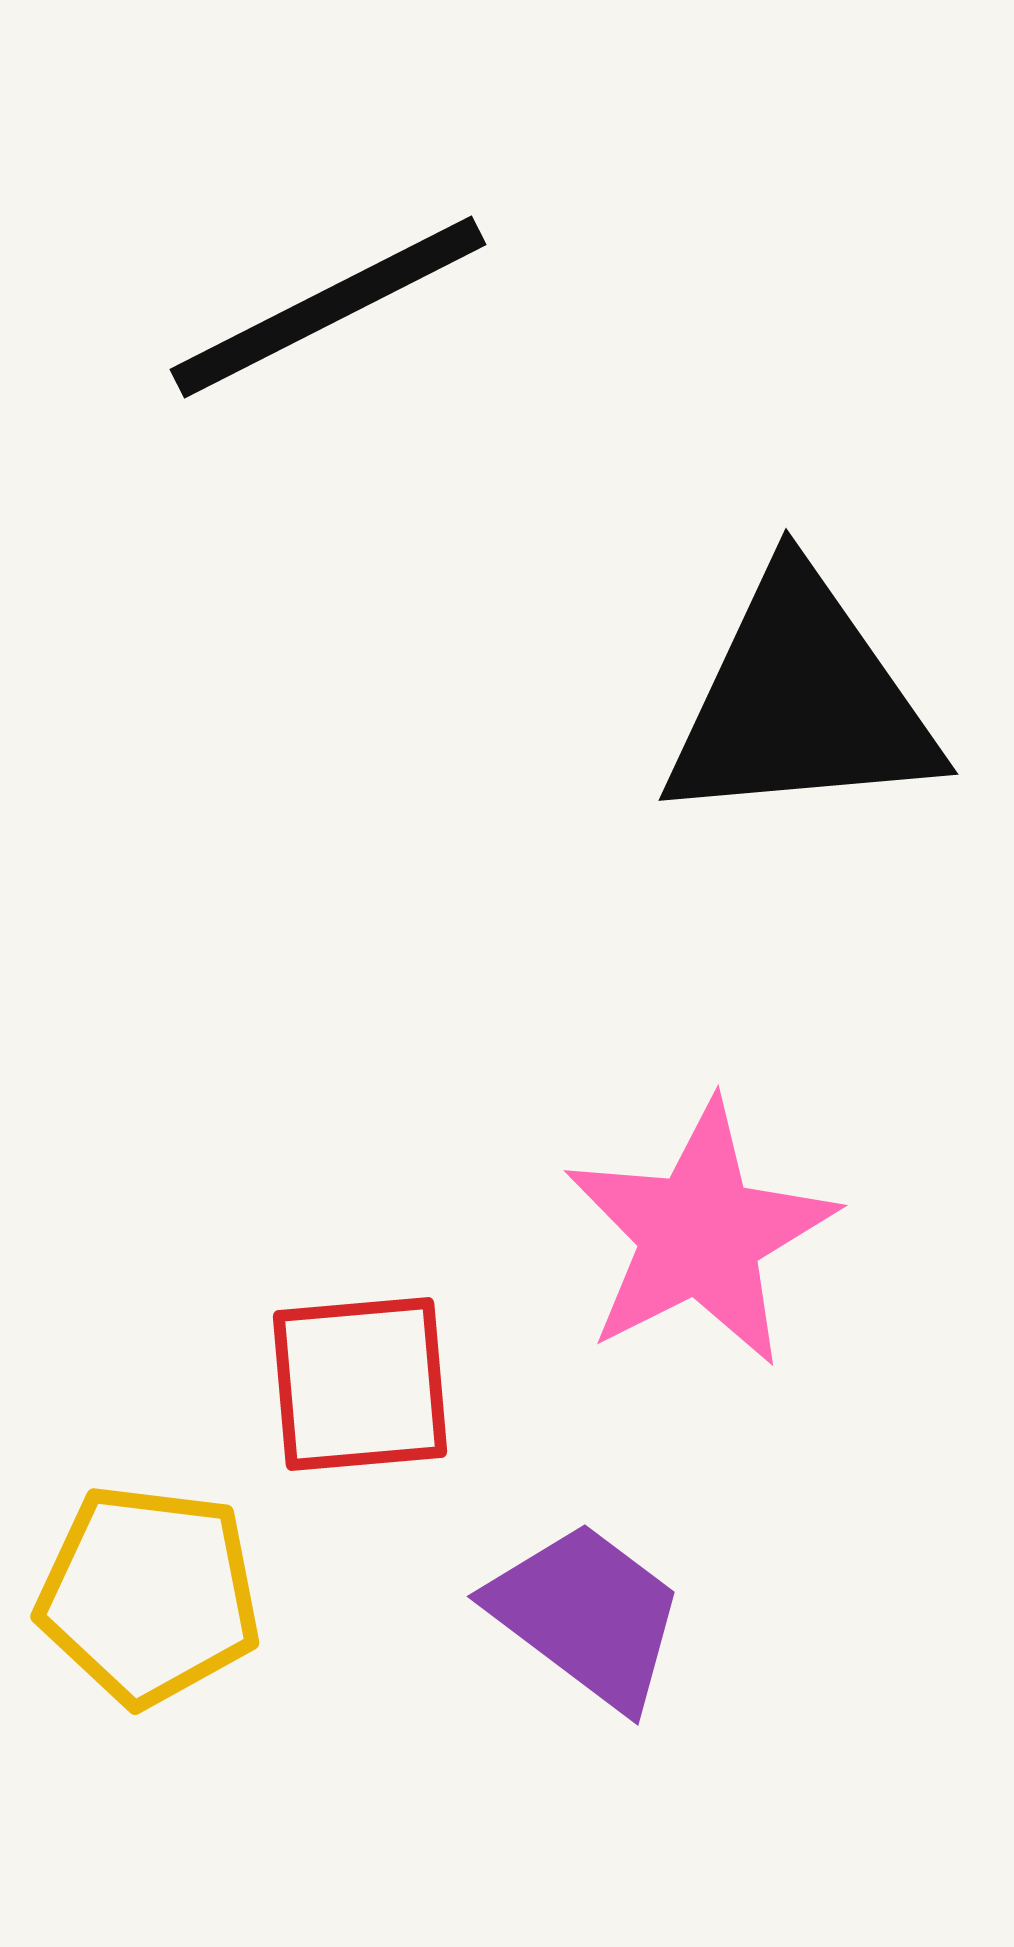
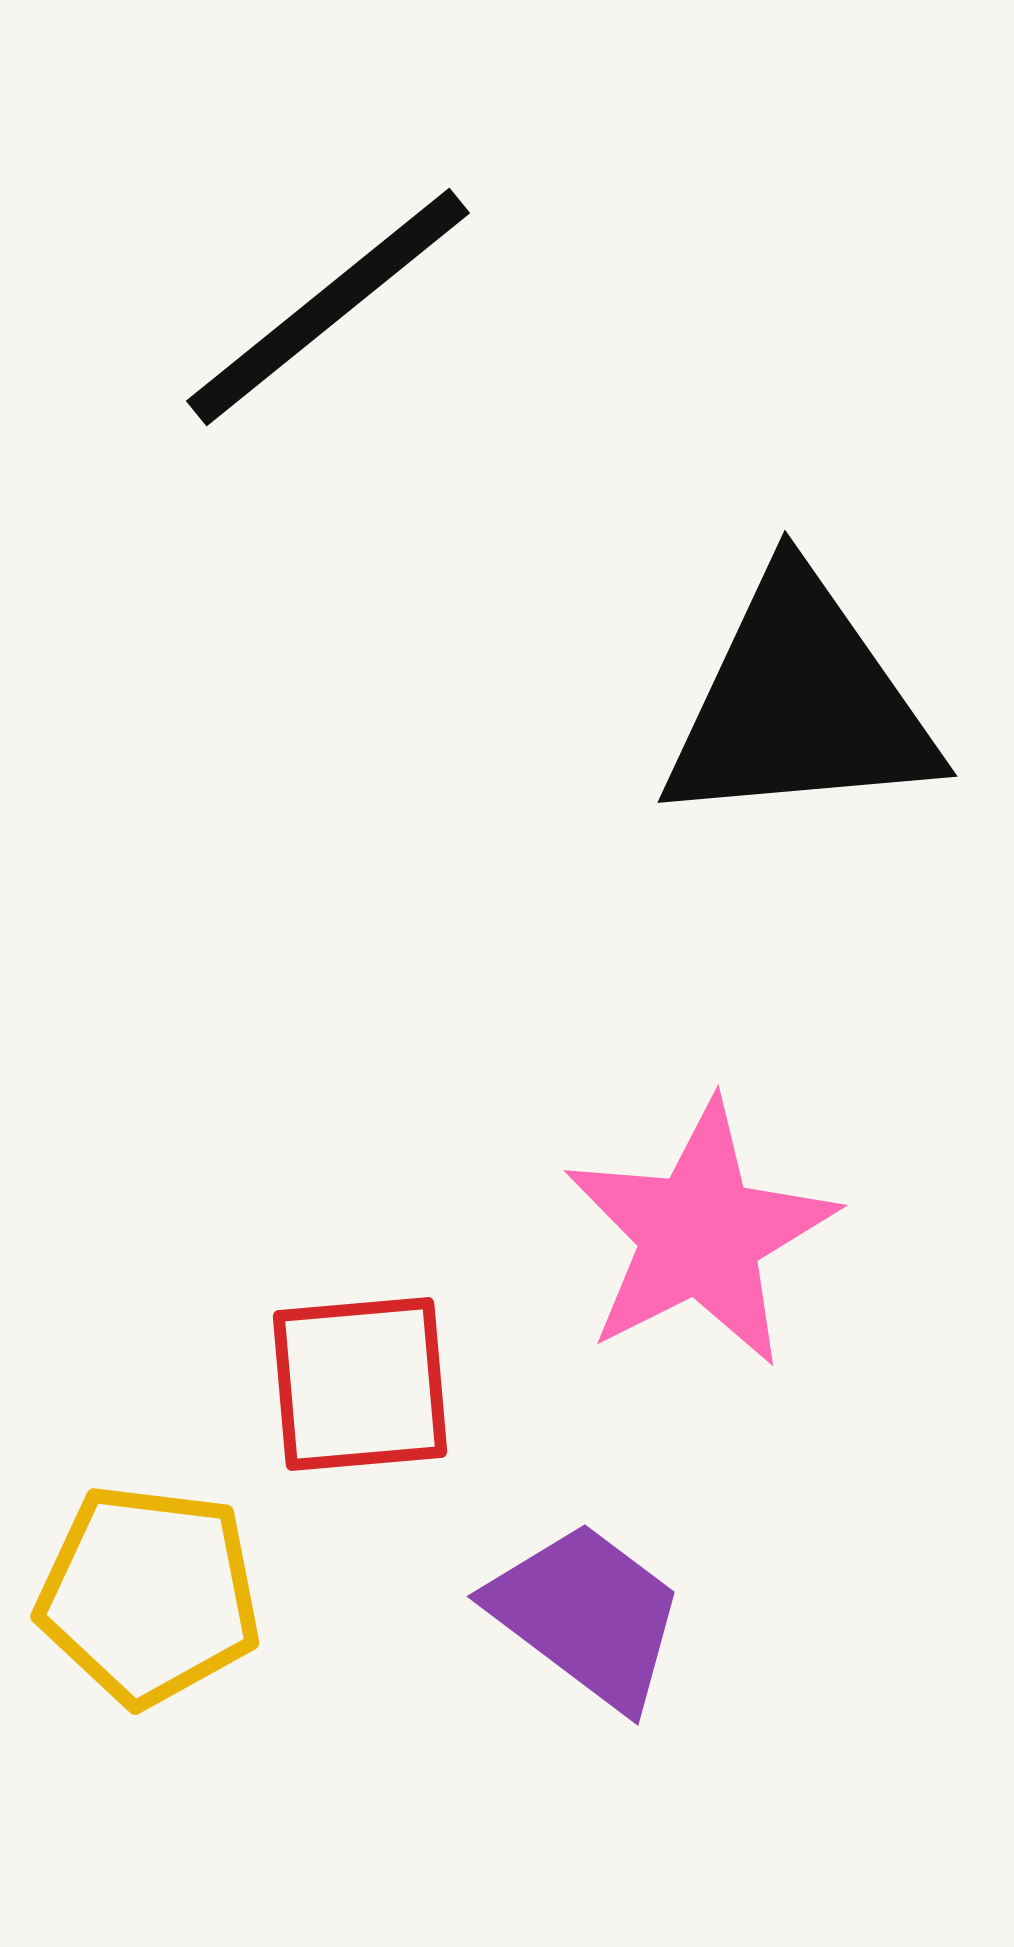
black line: rotated 12 degrees counterclockwise
black triangle: moved 1 px left, 2 px down
